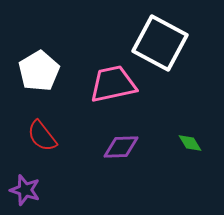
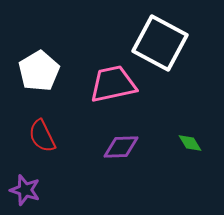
red semicircle: rotated 12 degrees clockwise
